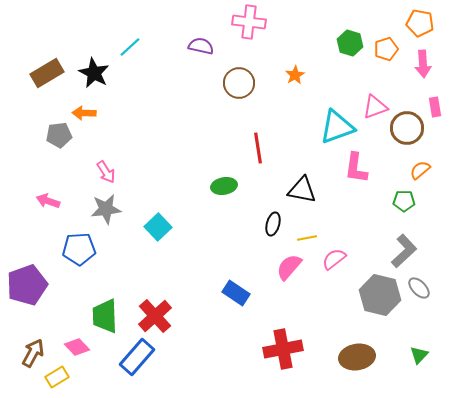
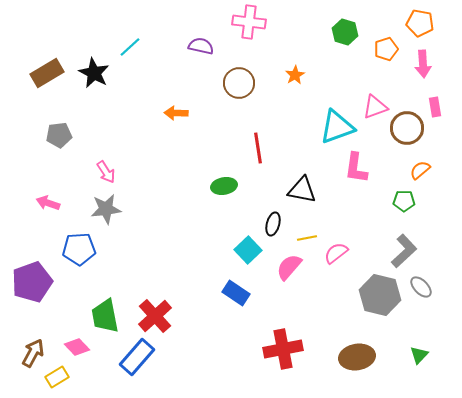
green hexagon at (350, 43): moved 5 px left, 11 px up
orange arrow at (84, 113): moved 92 px right
pink arrow at (48, 201): moved 2 px down
cyan square at (158, 227): moved 90 px right, 23 px down
pink semicircle at (334, 259): moved 2 px right, 6 px up
purple pentagon at (27, 285): moved 5 px right, 3 px up
gray ellipse at (419, 288): moved 2 px right, 1 px up
green trapezoid at (105, 316): rotated 9 degrees counterclockwise
